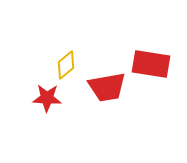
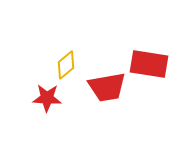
red rectangle: moved 2 px left
